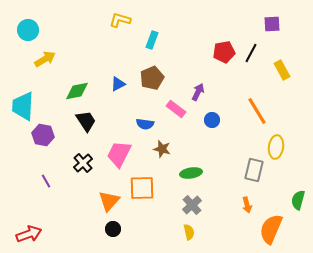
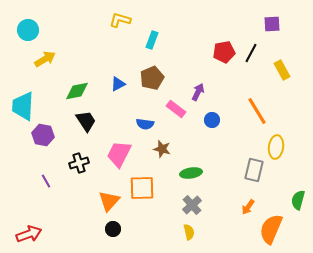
black cross: moved 4 px left; rotated 24 degrees clockwise
orange arrow: moved 1 px right, 2 px down; rotated 49 degrees clockwise
